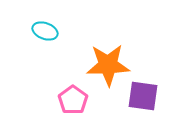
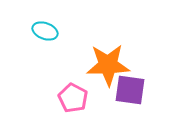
purple square: moved 13 px left, 6 px up
pink pentagon: moved 2 px up; rotated 8 degrees counterclockwise
